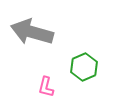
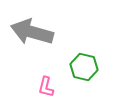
green hexagon: rotated 24 degrees counterclockwise
